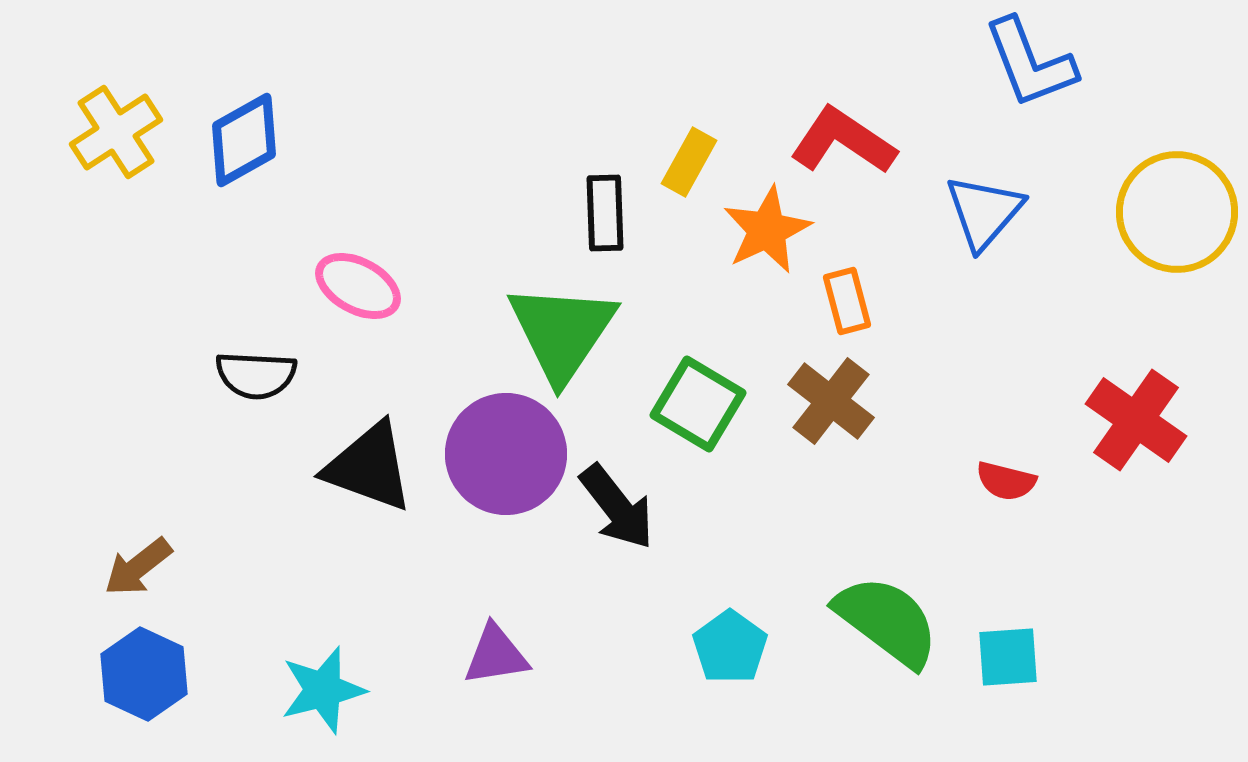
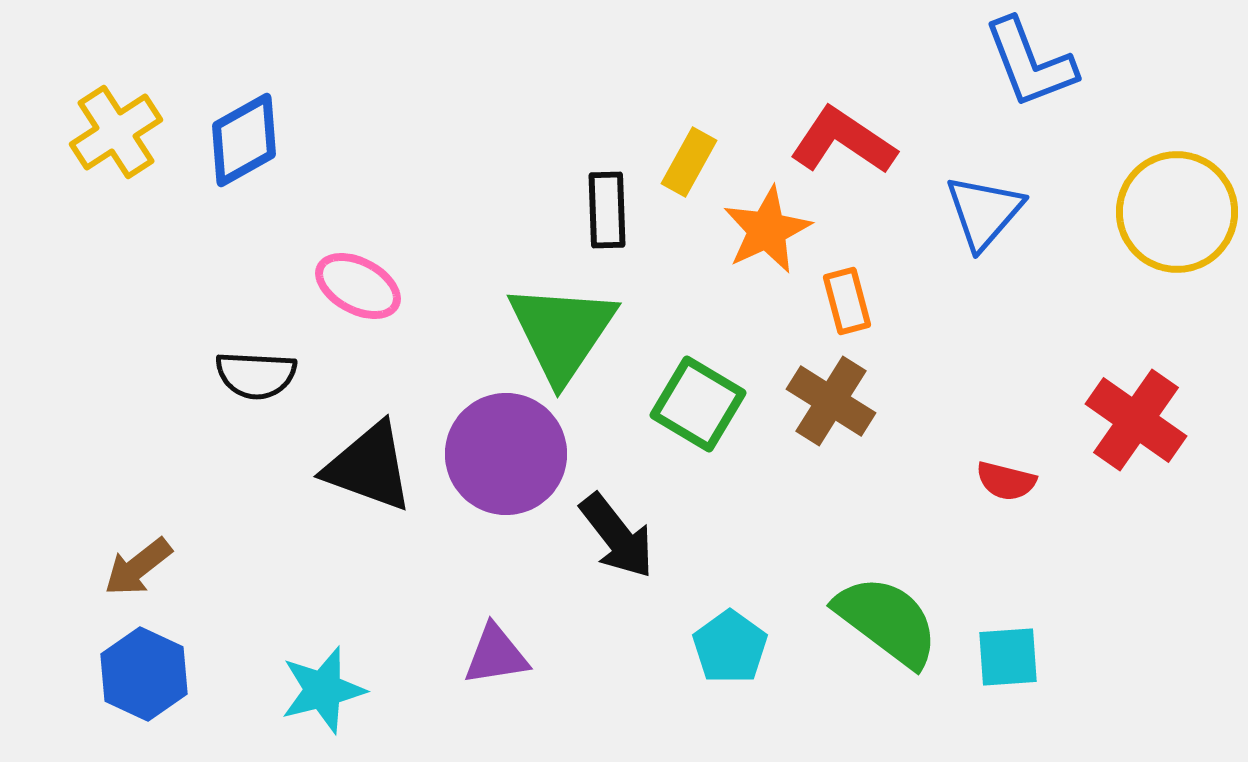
black rectangle: moved 2 px right, 3 px up
brown cross: rotated 6 degrees counterclockwise
black arrow: moved 29 px down
